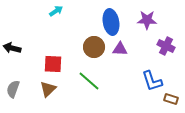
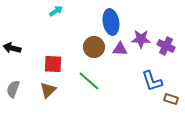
purple star: moved 6 px left, 19 px down
brown triangle: moved 1 px down
